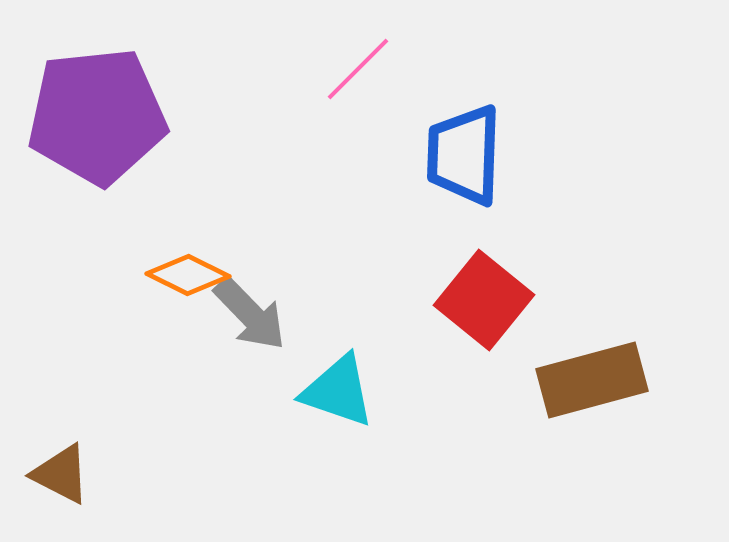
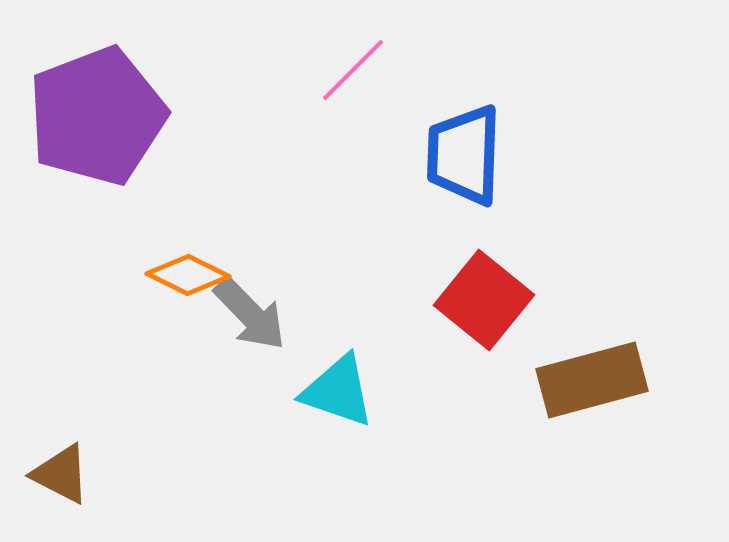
pink line: moved 5 px left, 1 px down
purple pentagon: rotated 15 degrees counterclockwise
